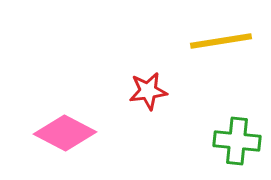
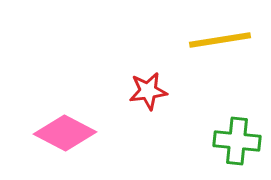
yellow line: moved 1 px left, 1 px up
